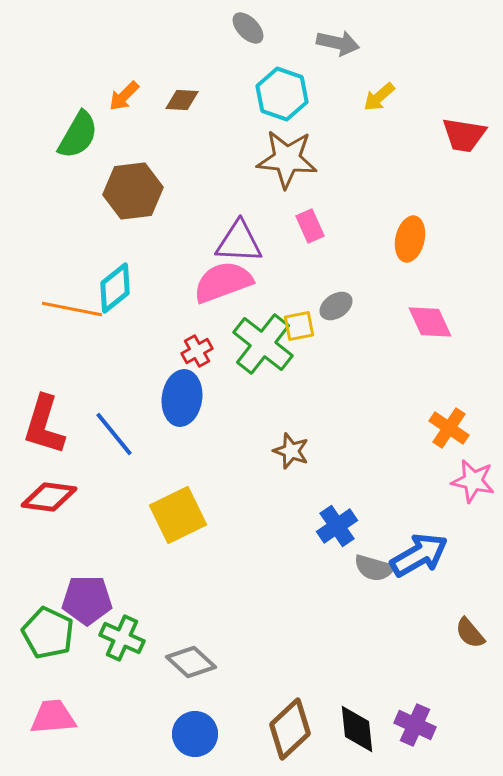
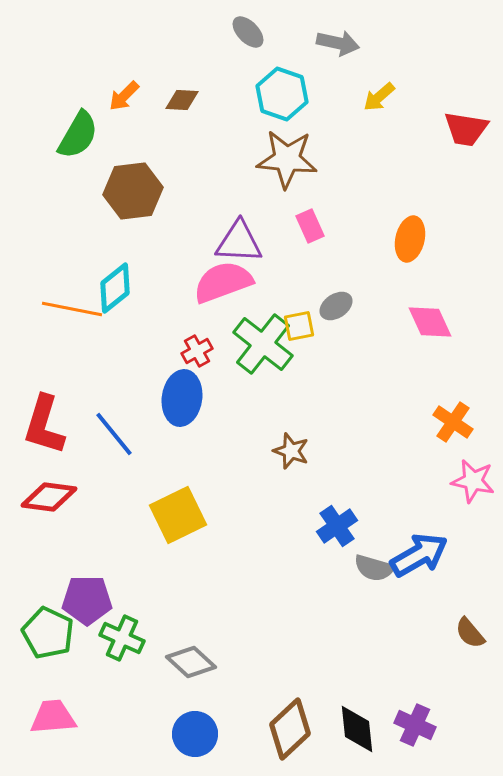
gray ellipse at (248, 28): moved 4 px down
red trapezoid at (464, 135): moved 2 px right, 6 px up
orange cross at (449, 428): moved 4 px right, 6 px up
